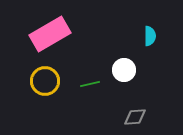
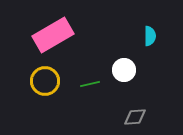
pink rectangle: moved 3 px right, 1 px down
